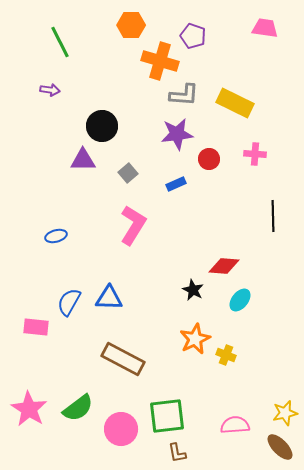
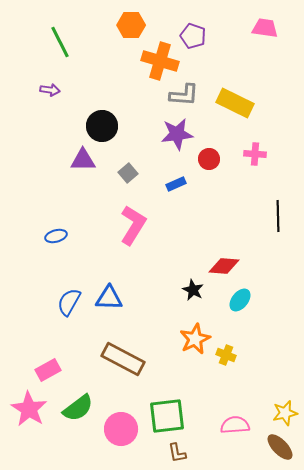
black line: moved 5 px right
pink rectangle: moved 12 px right, 43 px down; rotated 35 degrees counterclockwise
